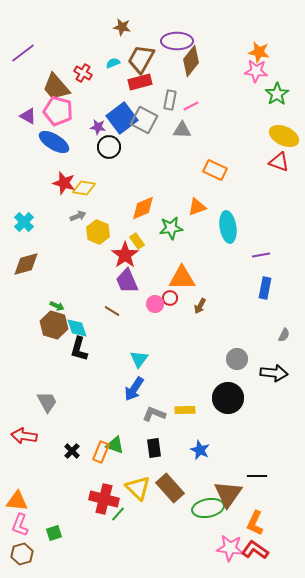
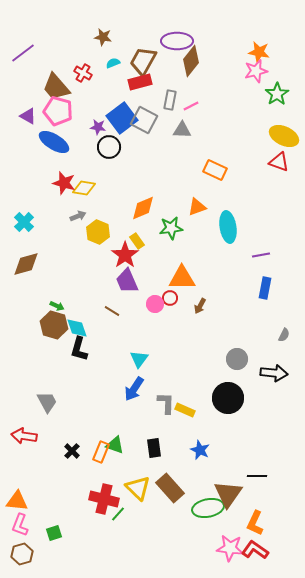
brown star at (122, 27): moved 19 px left, 10 px down
brown trapezoid at (141, 59): moved 2 px right, 2 px down
pink star at (256, 71): rotated 20 degrees counterclockwise
yellow rectangle at (185, 410): rotated 24 degrees clockwise
gray L-shape at (154, 414): moved 12 px right, 11 px up; rotated 70 degrees clockwise
